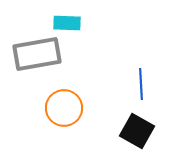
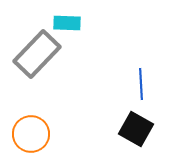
gray rectangle: rotated 36 degrees counterclockwise
orange circle: moved 33 px left, 26 px down
black square: moved 1 px left, 2 px up
